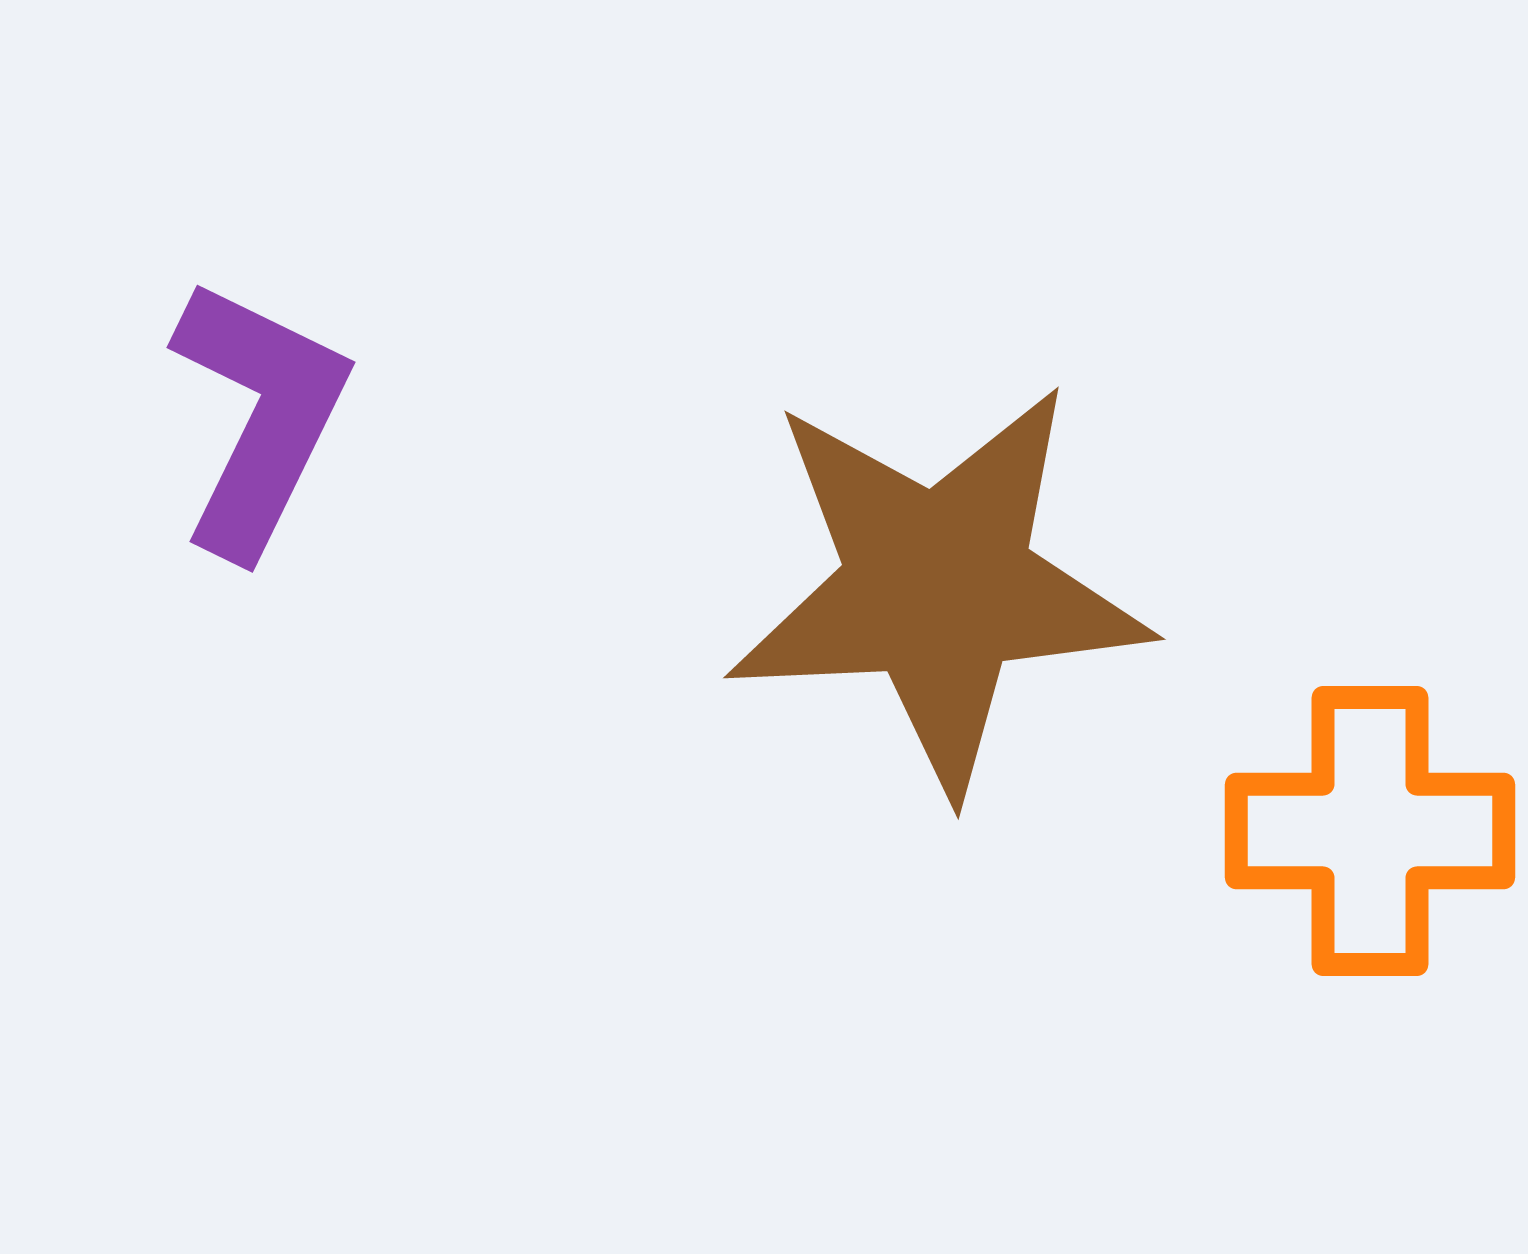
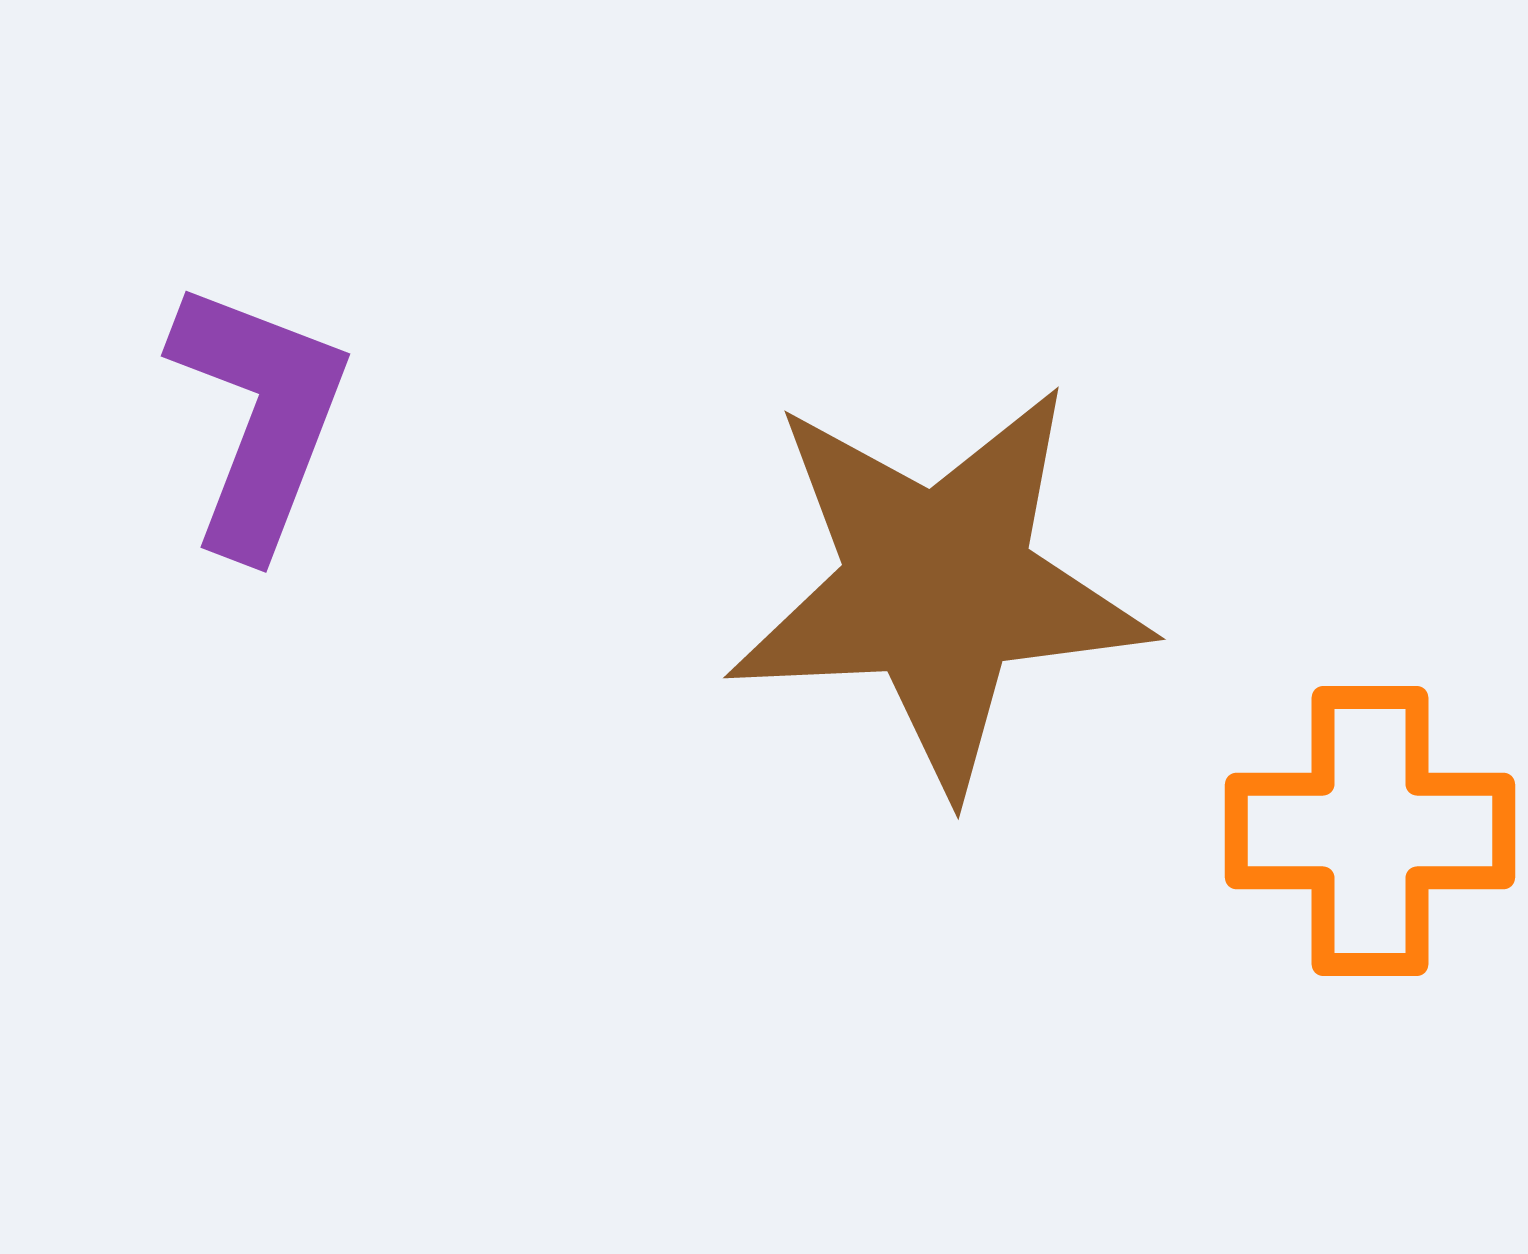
purple L-shape: rotated 5 degrees counterclockwise
